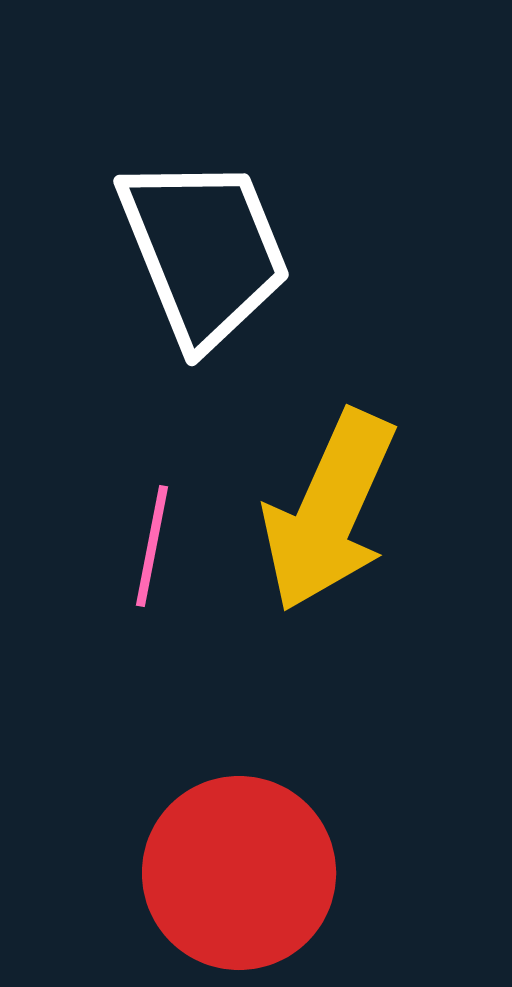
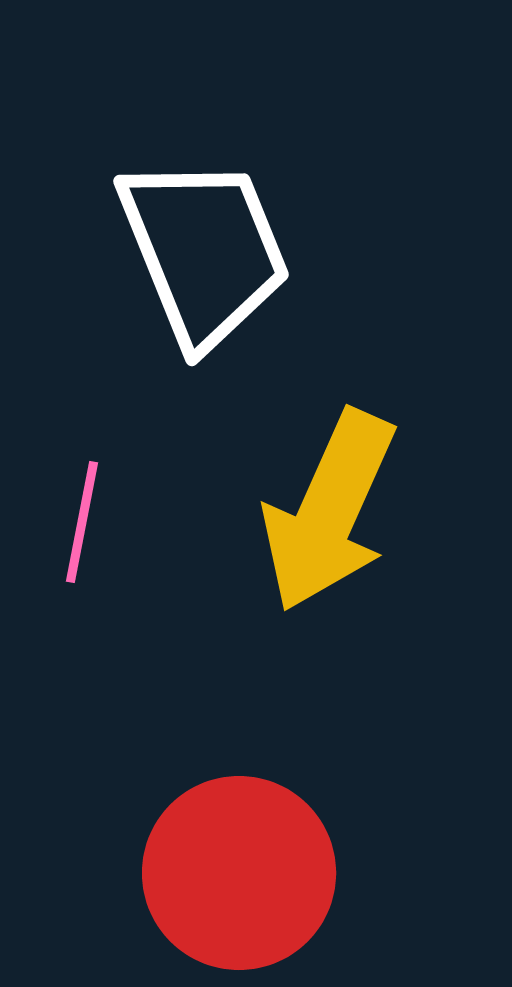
pink line: moved 70 px left, 24 px up
